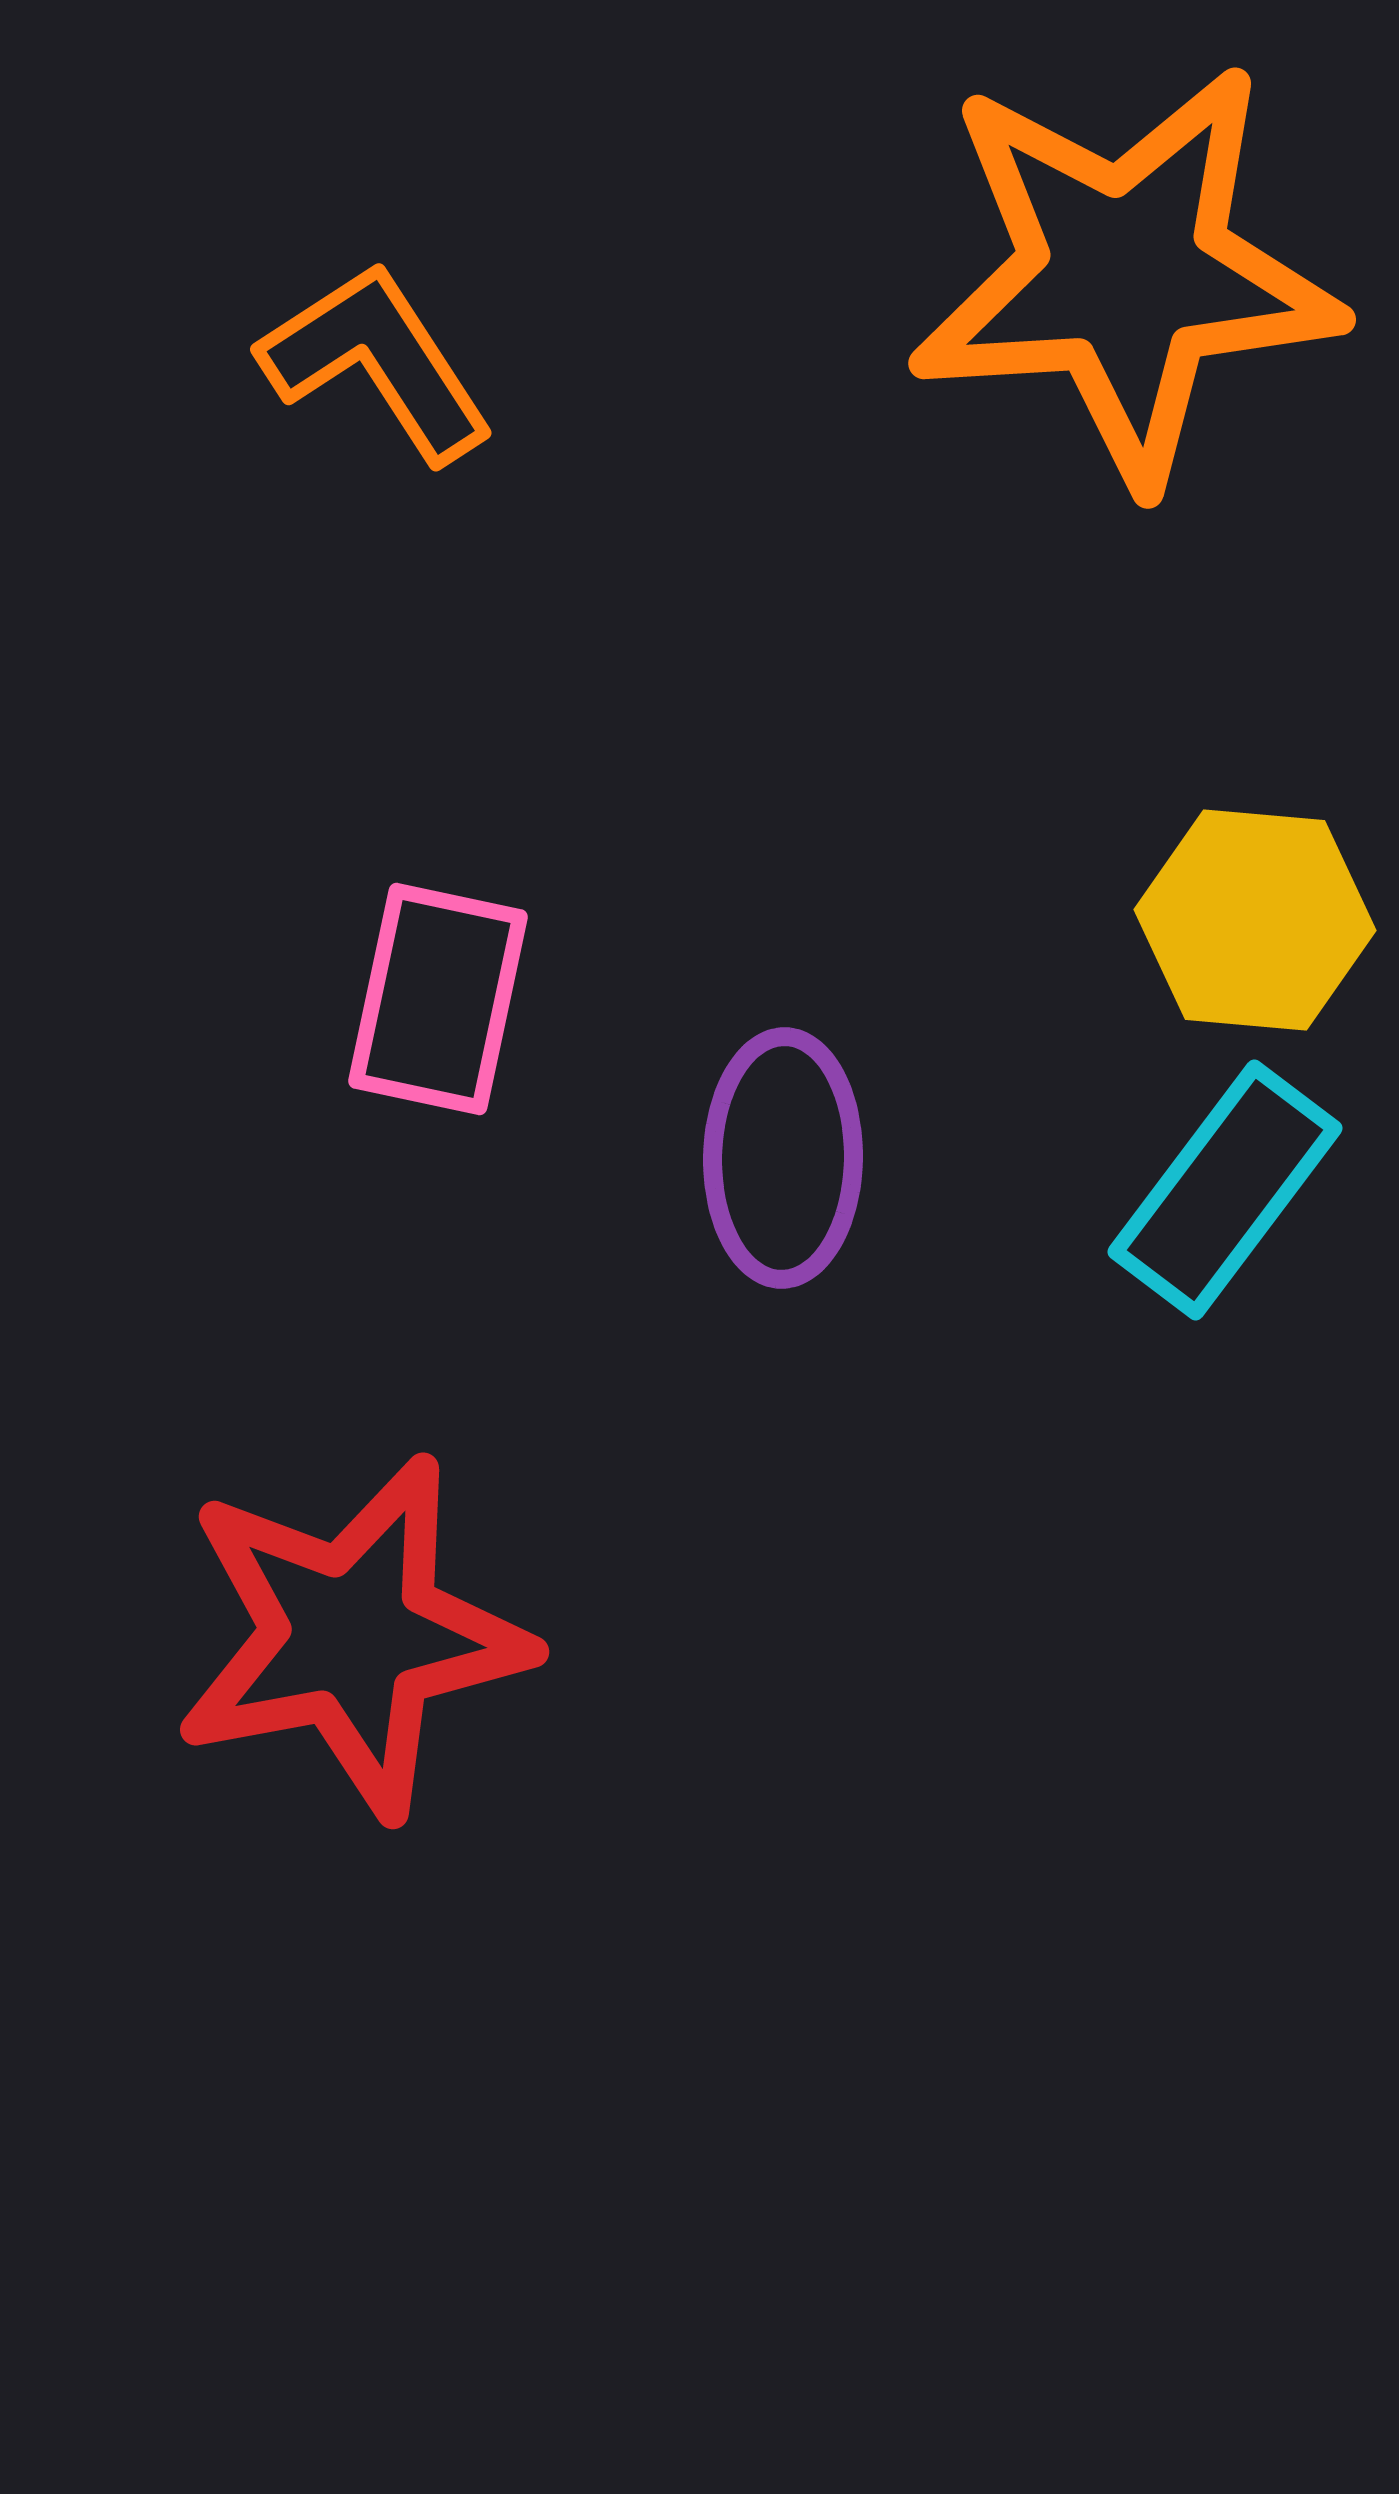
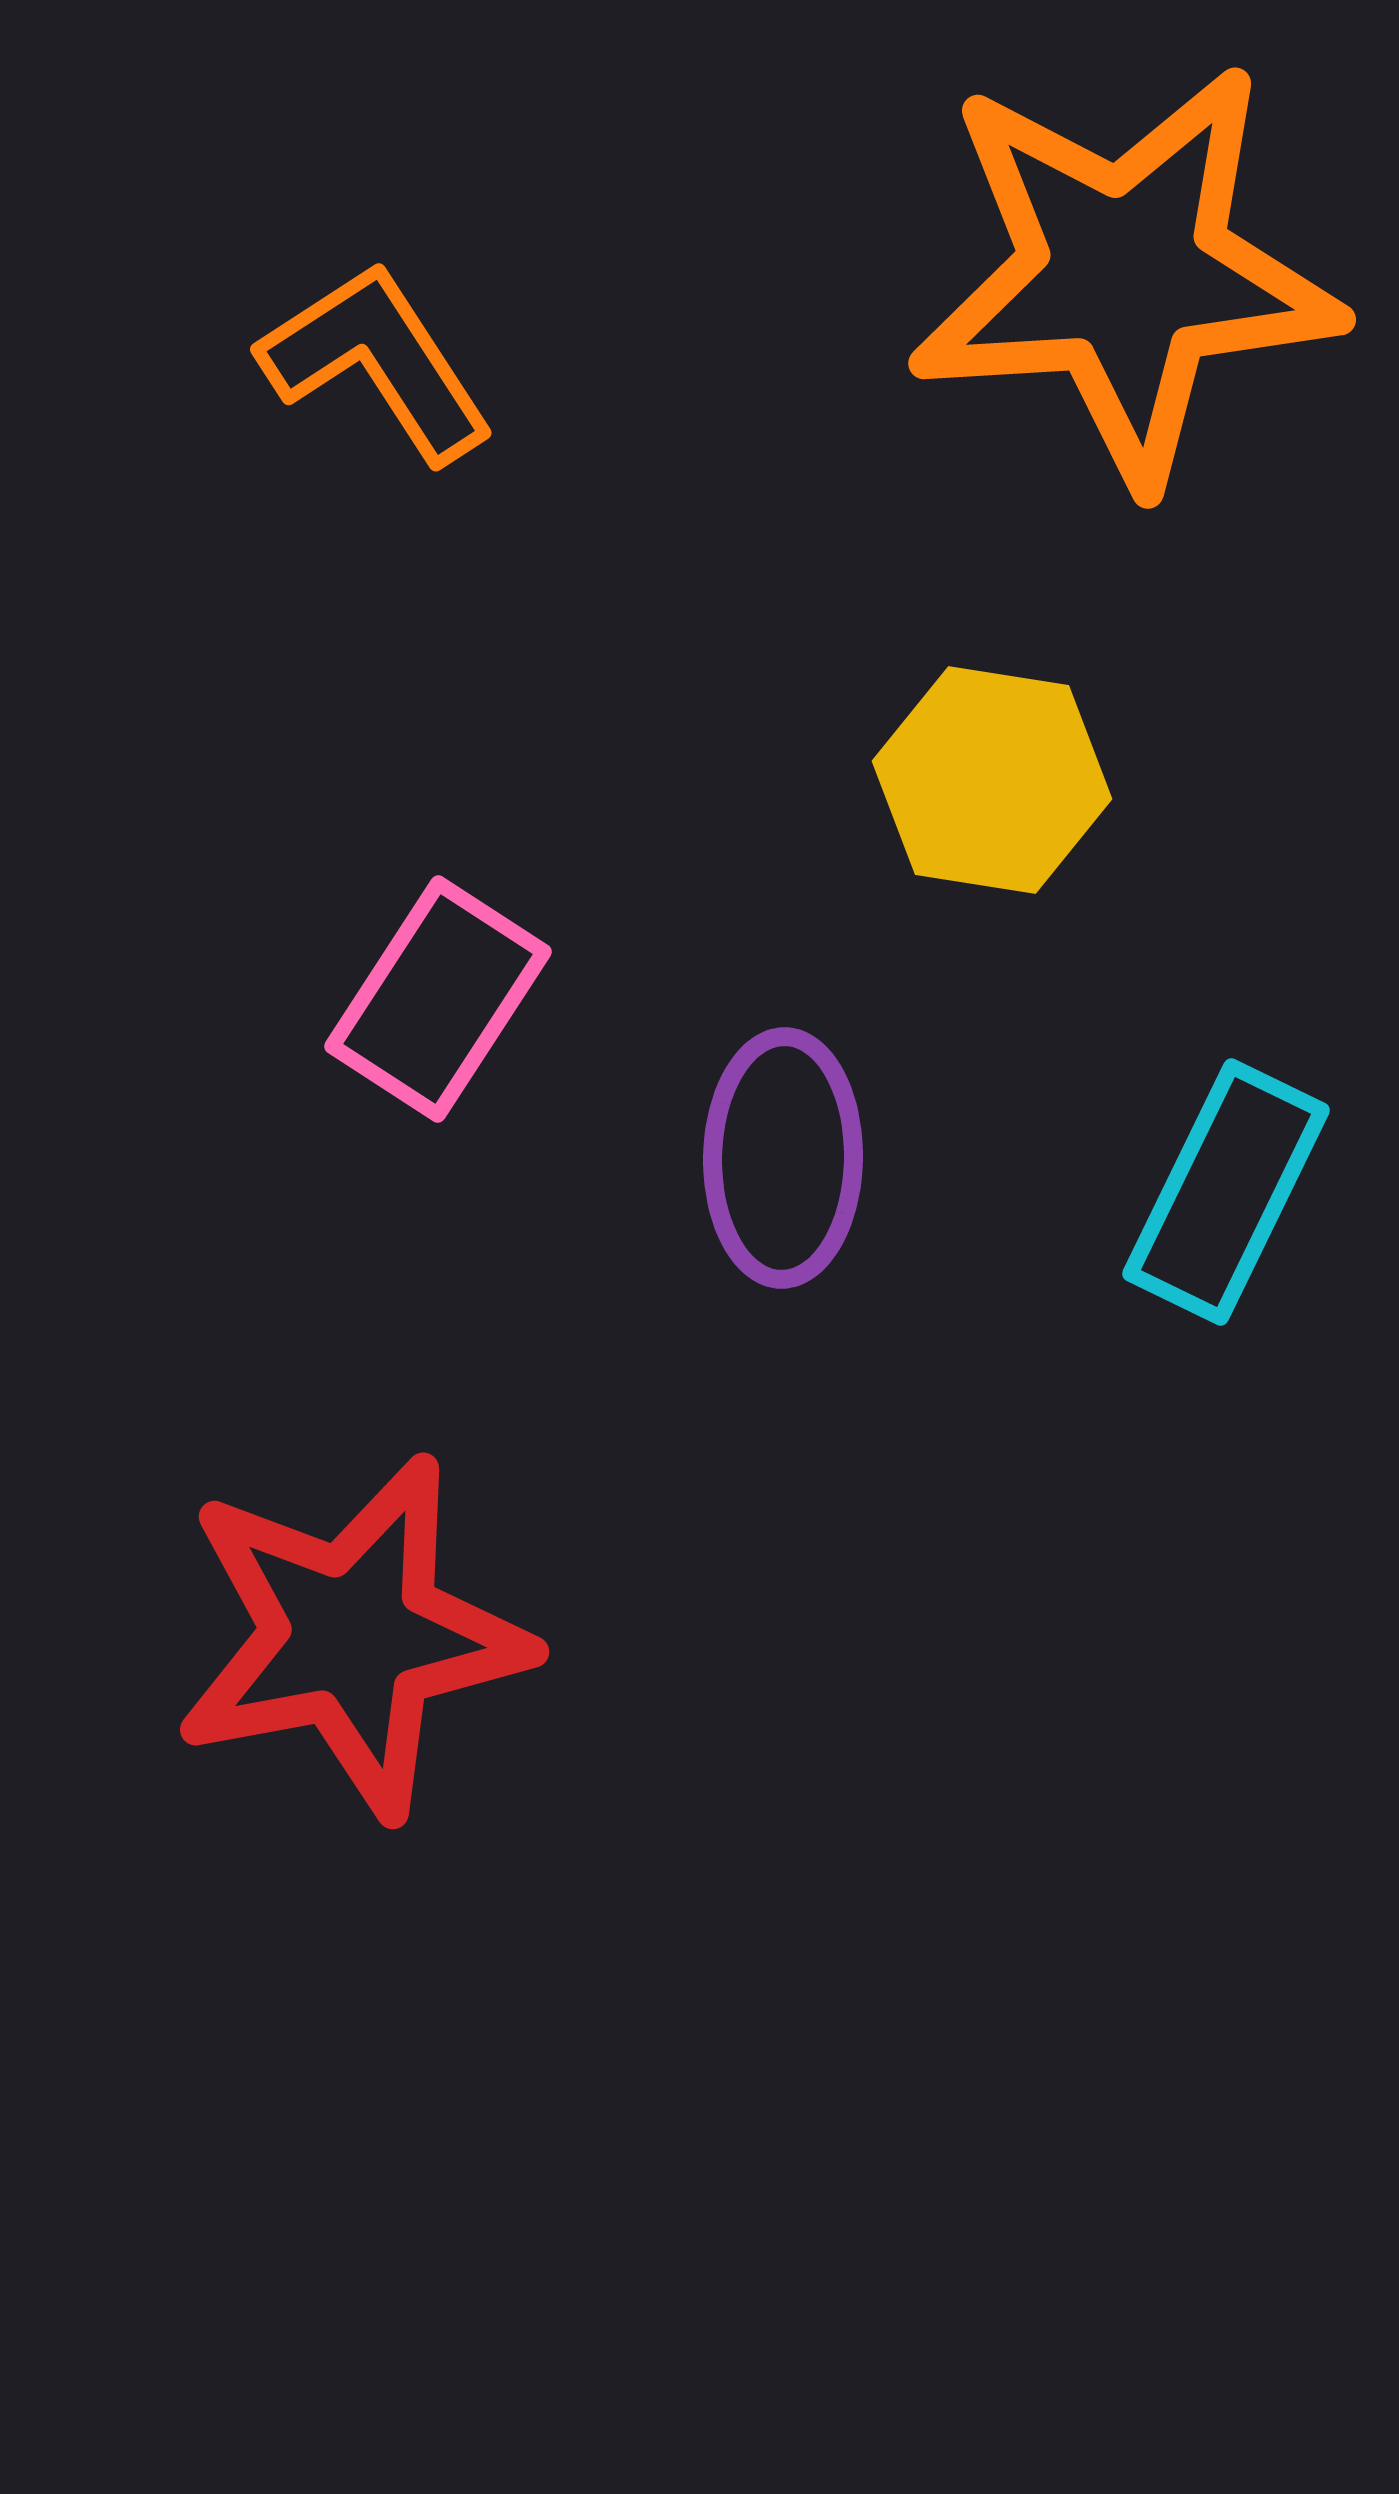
yellow hexagon: moved 263 px left, 140 px up; rotated 4 degrees clockwise
pink rectangle: rotated 21 degrees clockwise
cyan rectangle: moved 1 px right, 2 px down; rotated 11 degrees counterclockwise
